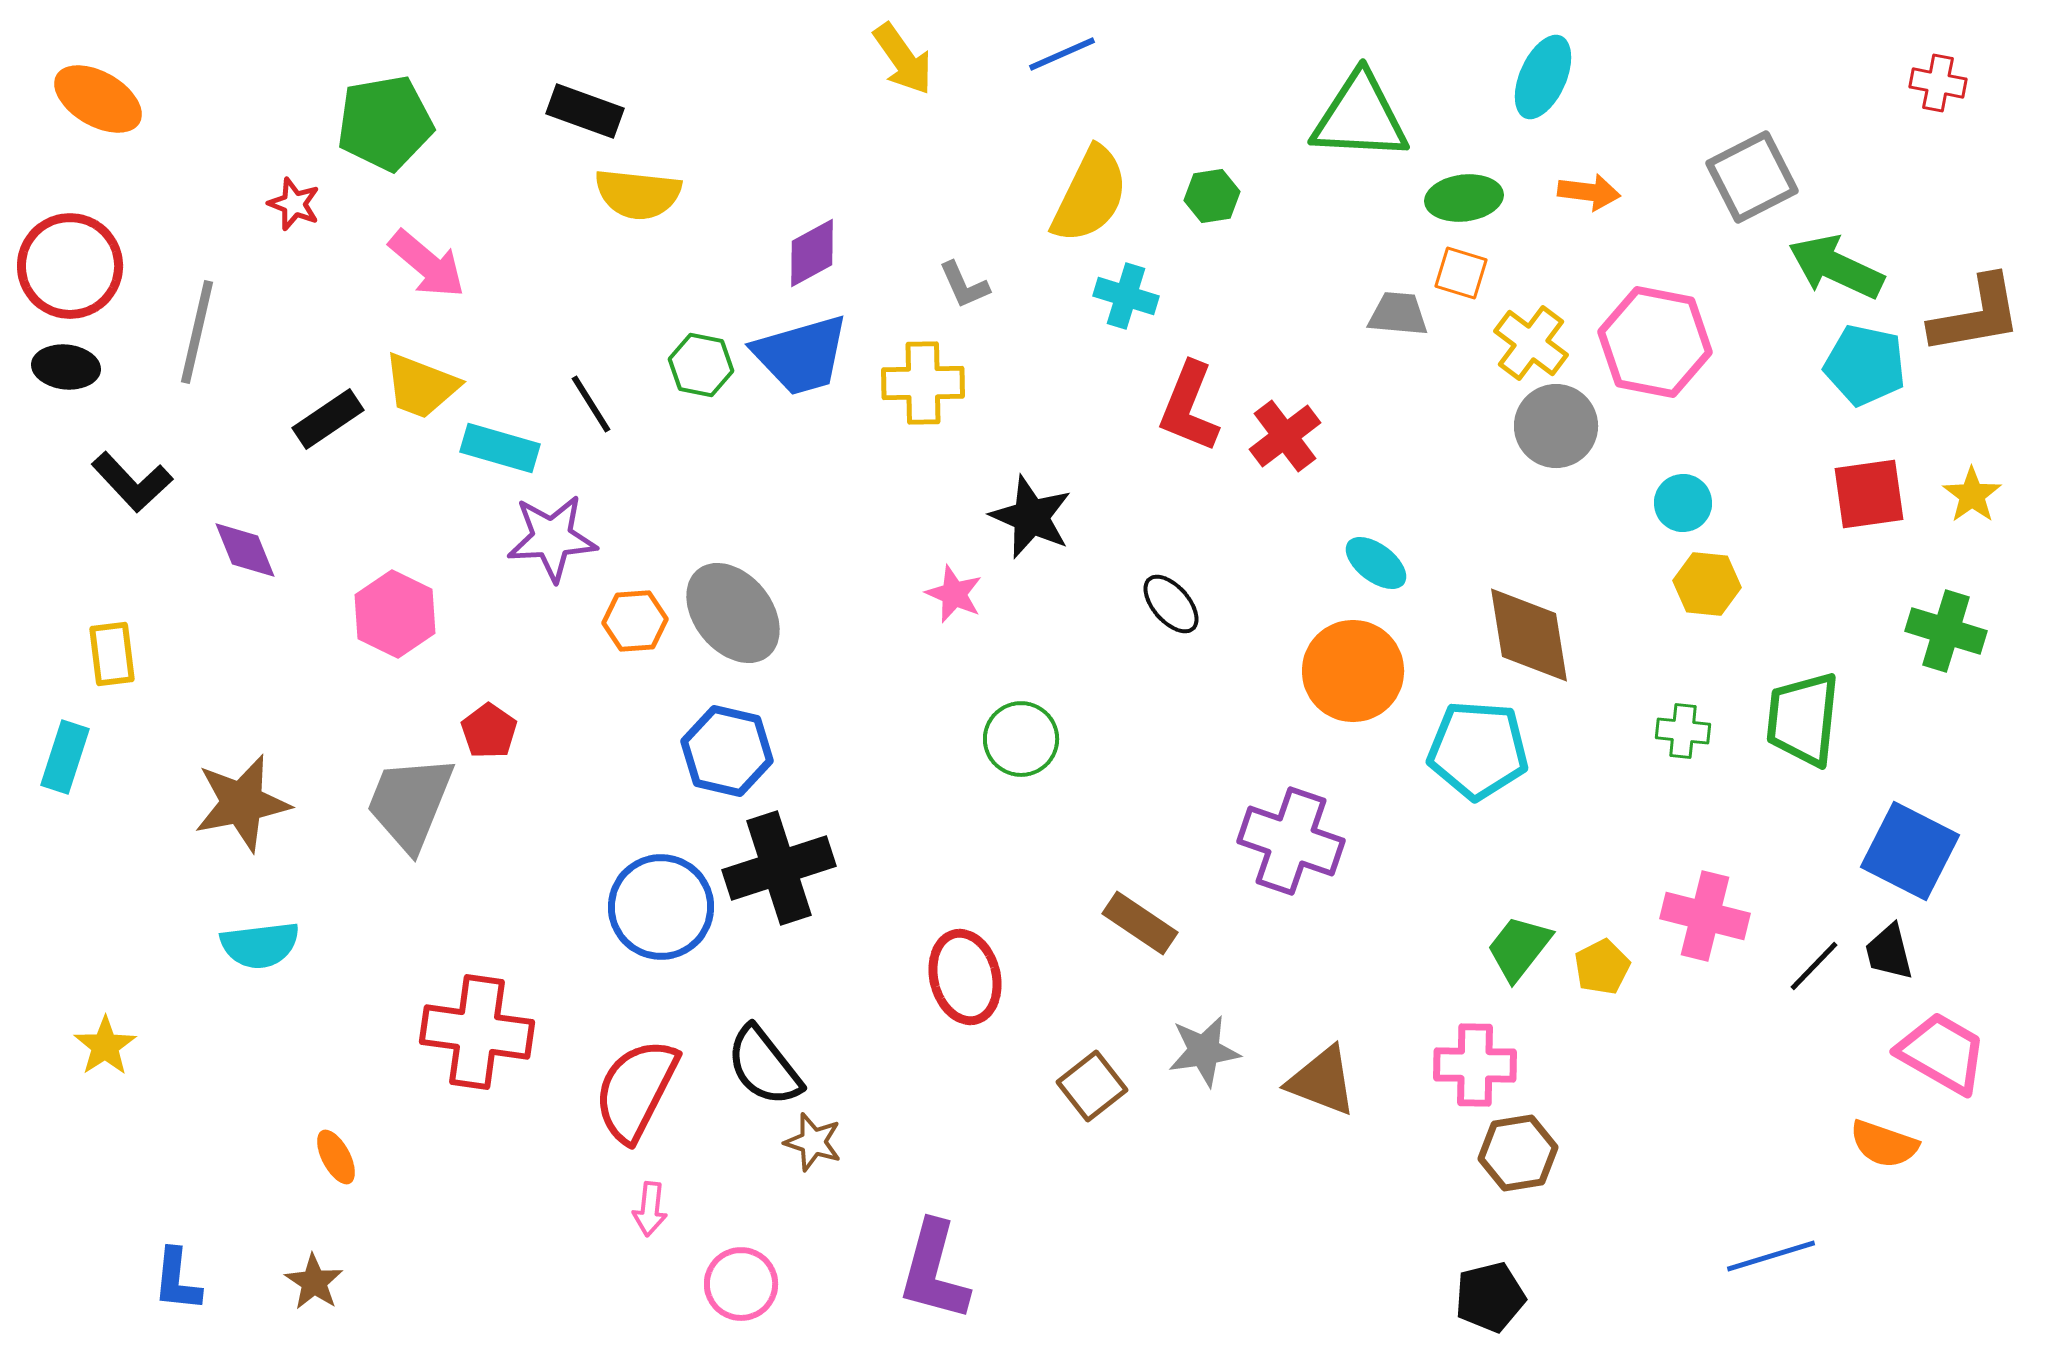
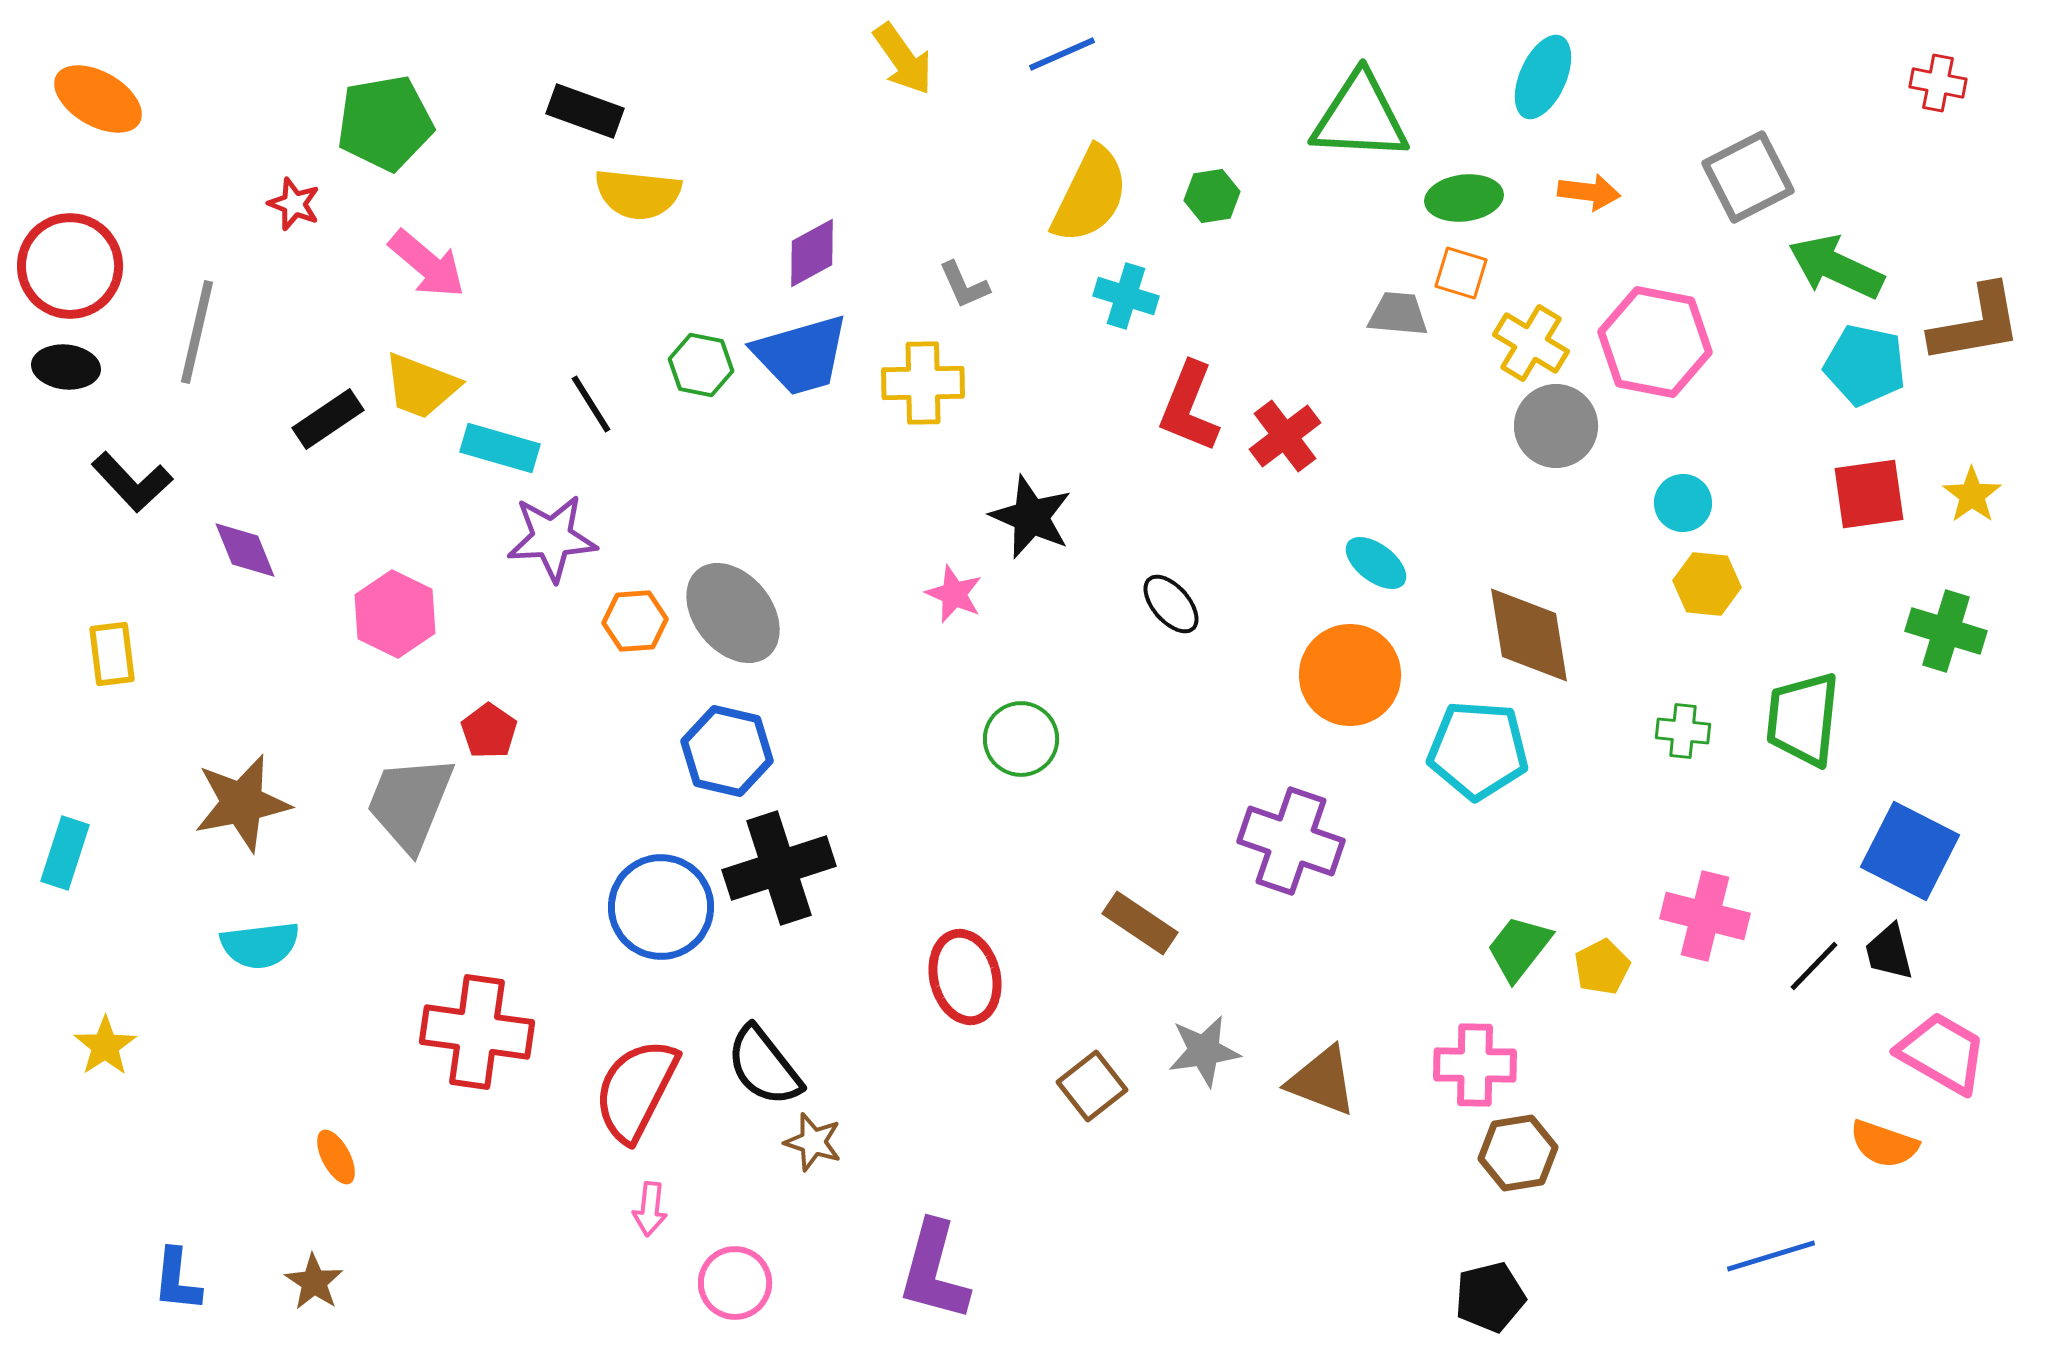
gray square at (1752, 177): moved 4 px left
brown L-shape at (1976, 315): moved 9 px down
yellow cross at (1531, 343): rotated 6 degrees counterclockwise
orange circle at (1353, 671): moved 3 px left, 4 px down
cyan rectangle at (65, 757): moved 96 px down
pink circle at (741, 1284): moved 6 px left, 1 px up
